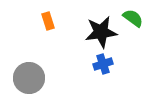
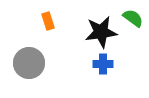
blue cross: rotated 18 degrees clockwise
gray circle: moved 15 px up
